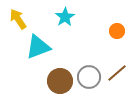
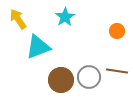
brown line: moved 2 px up; rotated 50 degrees clockwise
brown circle: moved 1 px right, 1 px up
